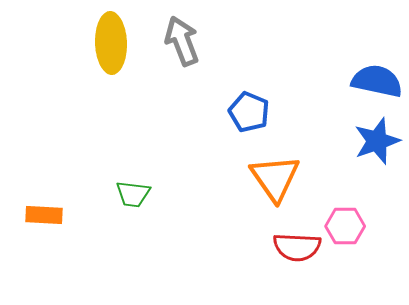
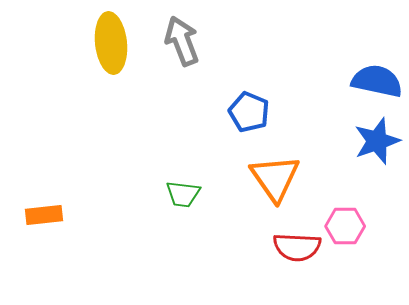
yellow ellipse: rotated 4 degrees counterclockwise
green trapezoid: moved 50 px right
orange rectangle: rotated 9 degrees counterclockwise
